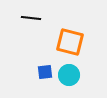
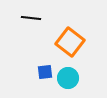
orange square: rotated 24 degrees clockwise
cyan circle: moved 1 px left, 3 px down
